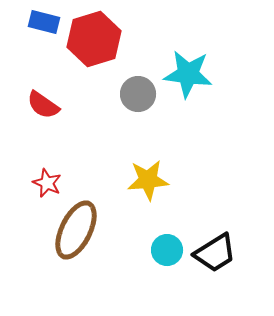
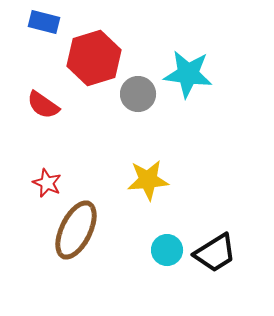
red hexagon: moved 19 px down
